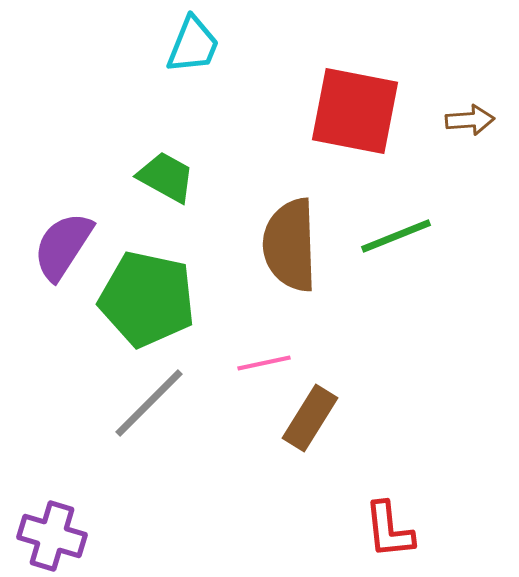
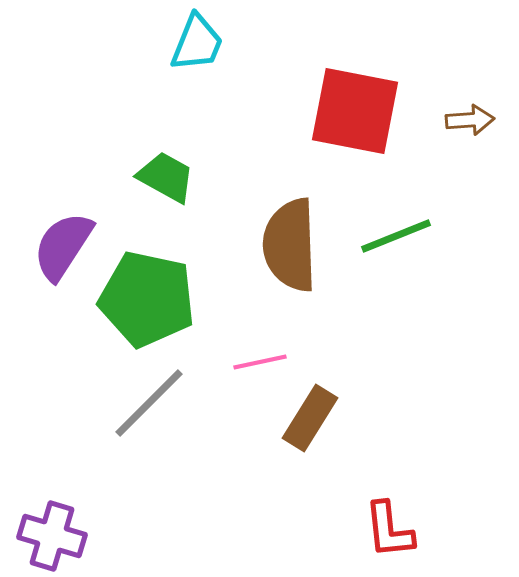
cyan trapezoid: moved 4 px right, 2 px up
pink line: moved 4 px left, 1 px up
